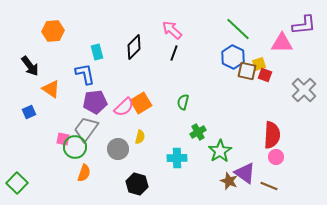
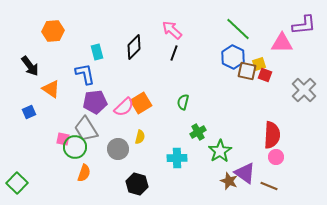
gray trapezoid: rotated 68 degrees counterclockwise
